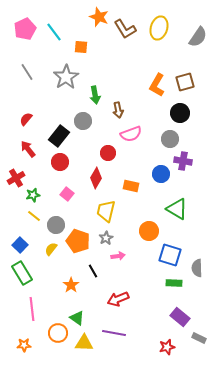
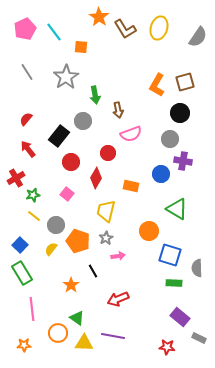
orange star at (99, 17): rotated 12 degrees clockwise
red circle at (60, 162): moved 11 px right
purple line at (114, 333): moved 1 px left, 3 px down
red star at (167, 347): rotated 21 degrees clockwise
